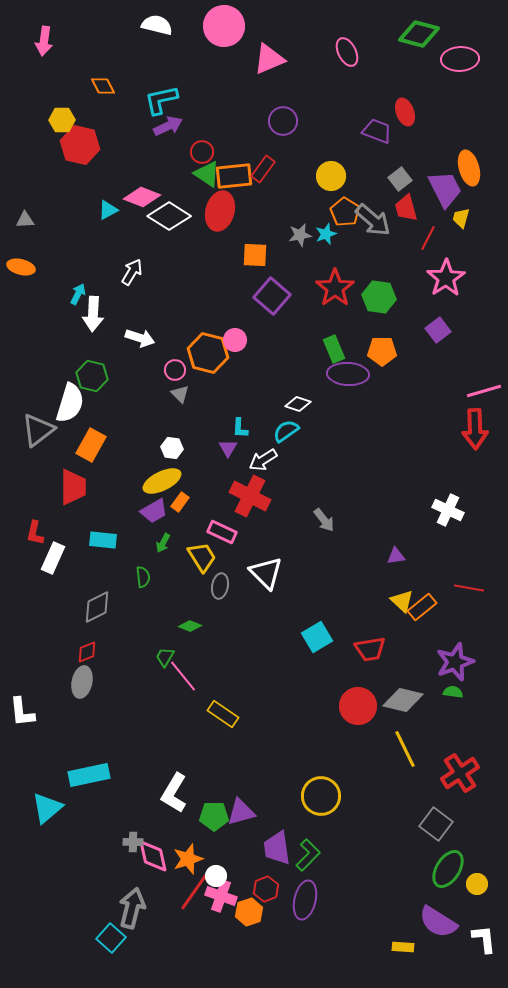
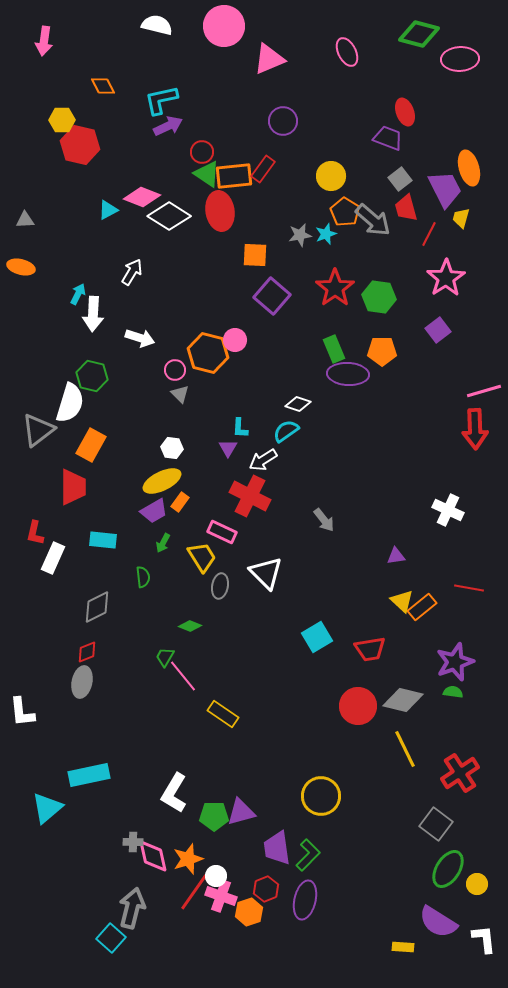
purple trapezoid at (377, 131): moved 11 px right, 7 px down
red ellipse at (220, 211): rotated 24 degrees counterclockwise
red line at (428, 238): moved 1 px right, 4 px up
